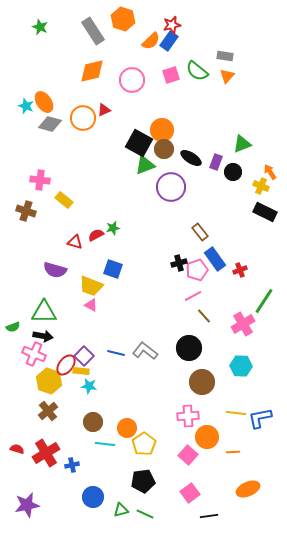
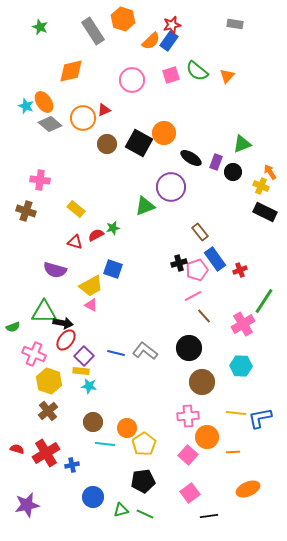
gray rectangle at (225, 56): moved 10 px right, 32 px up
orange diamond at (92, 71): moved 21 px left
gray diamond at (50, 124): rotated 25 degrees clockwise
orange circle at (162, 130): moved 2 px right, 3 px down
brown circle at (164, 149): moved 57 px left, 5 px up
green triangle at (145, 165): moved 41 px down
yellow rectangle at (64, 200): moved 12 px right, 9 px down
yellow trapezoid at (91, 286): rotated 50 degrees counterclockwise
black arrow at (43, 336): moved 20 px right, 13 px up
red ellipse at (66, 365): moved 25 px up
